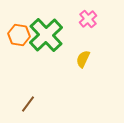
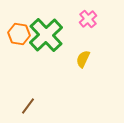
orange hexagon: moved 1 px up
brown line: moved 2 px down
